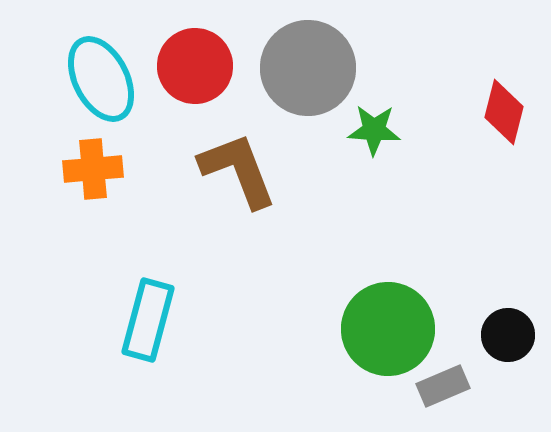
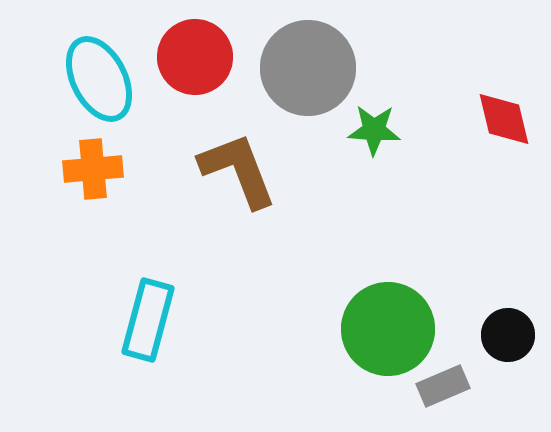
red circle: moved 9 px up
cyan ellipse: moved 2 px left
red diamond: moved 7 px down; rotated 28 degrees counterclockwise
